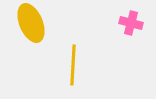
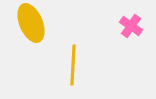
pink cross: moved 3 px down; rotated 20 degrees clockwise
